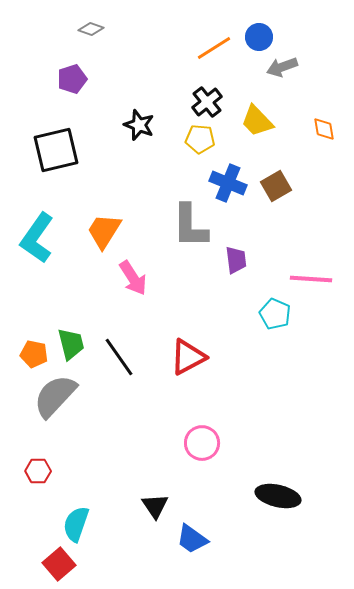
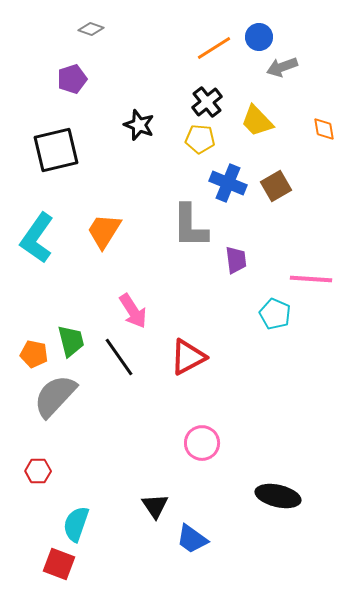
pink arrow: moved 33 px down
green trapezoid: moved 3 px up
red square: rotated 28 degrees counterclockwise
